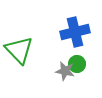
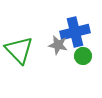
green circle: moved 6 px right, 8 px up
gray star: moved 7 px left, 26 px up
